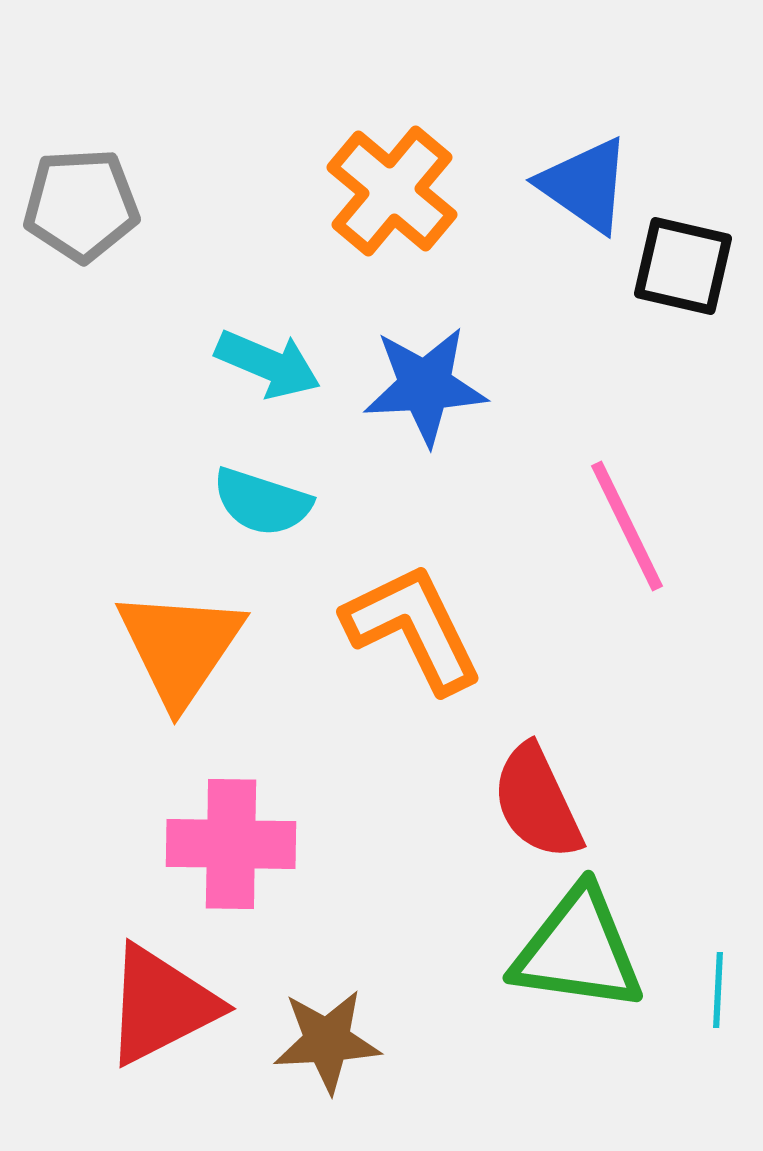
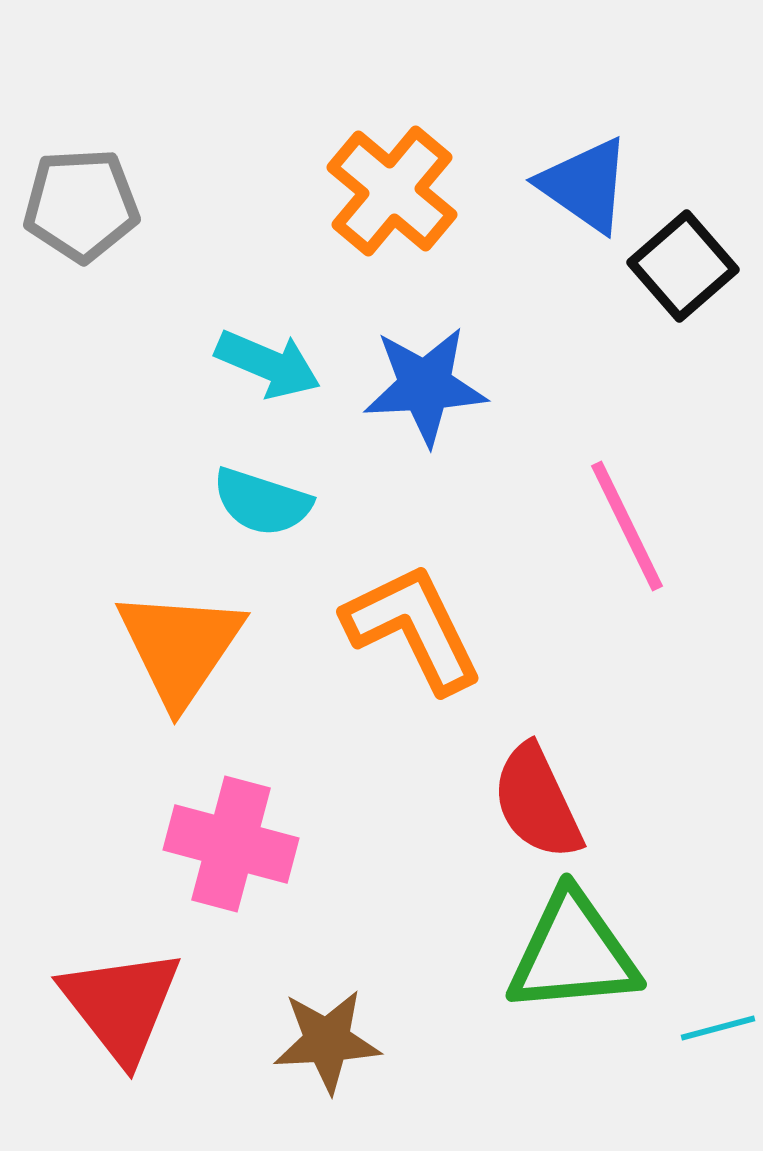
black square: rotated 36 degrees clockwise
pink cross: rotated 14 degrees clockwise
green triangle: moved 5 px left, 3 px down; rotated 13 degrees counterclockwise
cyan line: moved 38 px down; rotated 72 degrees clockwise
red triangle: moved 40 px left; rotated 41 degrees counterclockwise
